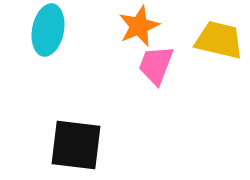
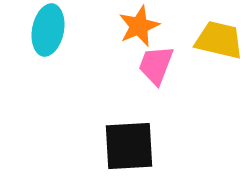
black square: moved 53 px right, 1 px down; rotated 10 degrees counterclockwise
